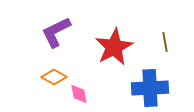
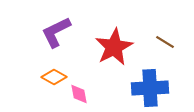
brown line: rotated 48 degrees counterclockwise
